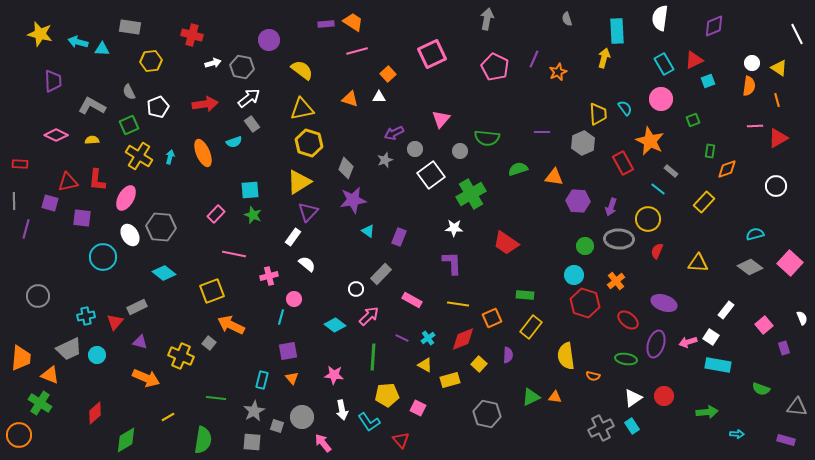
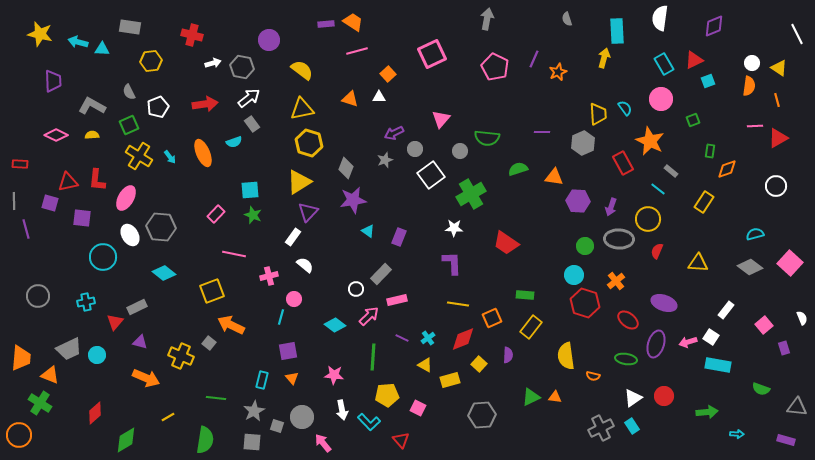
yellow semicircle at (92, 140): moved 5 px up
cyan arrow at (170, 157): rotated 128 degrees clockwise
yellow rectangle at (704, 202): rotated 10 degrees counterclockwise
purple line at (26, 229): rotated 30 degrees counterclockwise
white semicircle at (307, 264): moved 2 px left, 1 px down
pink rectangle at (412, 300): moved 15 px left; rotated 42 degrees counterclockwise
cyan cross at (86, 316): moved 14 px up
gray hexagon at (487, 414): moved 5 px left, 1 px down; rotated 16 degrees counterclockwise
cyan L-shape at (369, 422): rotated 10 degrees counterclockwise
green semicircle at (203, 440): moved 2 px right
